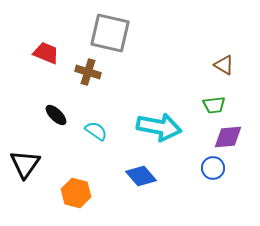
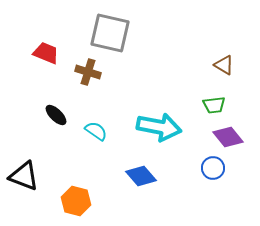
purple diamond: rotated 56 degrees clockwise
black triangle: moved 1 px left, 12 px down; rotated 44 degrees counterclockwise
orange hexagon: moved 8 px down
